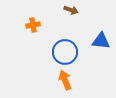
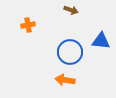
orange cross: moved 5 px left
blue circle: moved 5 px right
orange arrow: rotated 60 degrees counterclockwise
